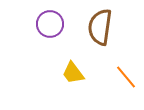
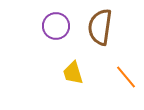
purple circle: moved 6 px right, 2 px down
yellow trapezoid: rotated 20 degrees clockwise
